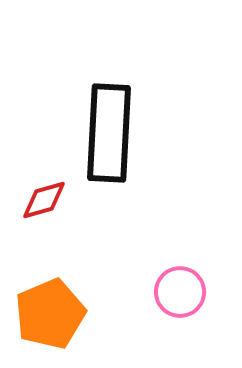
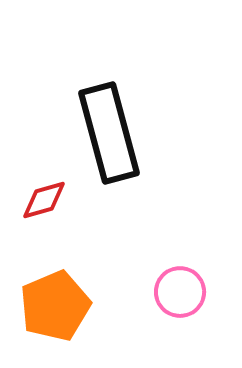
black rectangle: rotated 18 degrees counterclockwise
orange pentagon: moved 5 px right, 8 px up
